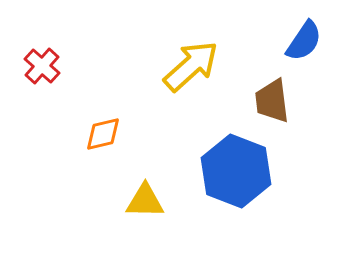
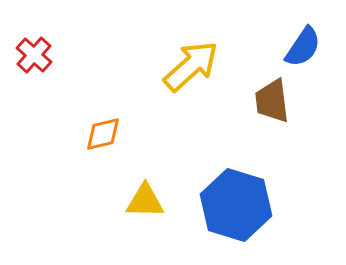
blue semicircle: moved 1 px left, 6 px down
red cross: moved 8 px left, 11 px up
blue hexagon: moved 34 px down; rotated 4 degrees counterclockwise
